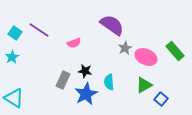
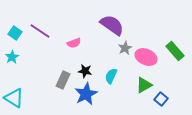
purple line: moved 1 px right, 1 px down
cyan semicircle: moved 2 px right, 6 px up; rotated 28 degrees clockwise
